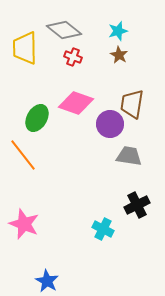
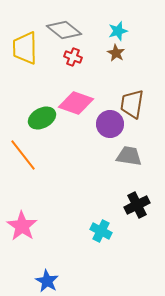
brown star: moved 3 px left, 2 px up
green ellipse: moved 5 px right; rotated 32 degrees clockwise
pink star: moved 2 px left, 2 px down; rotated 12 degrees clockwise
cyan cross: moved 2 px left, 2 px down
